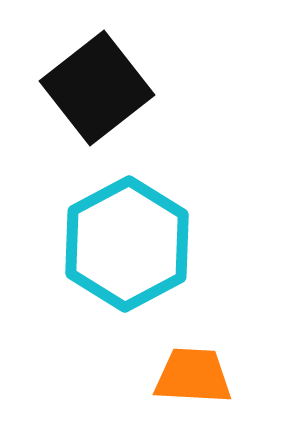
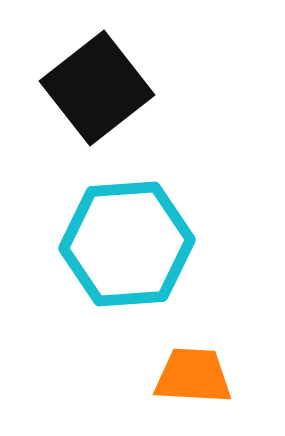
cyan hexagon: rotated 24 degrees clockwise
